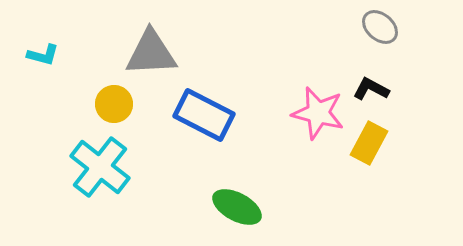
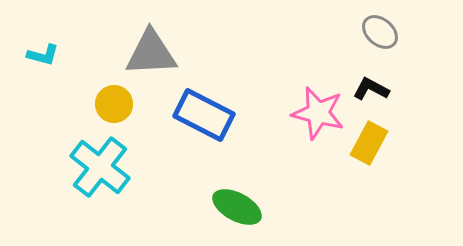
gray ellipse: moved 5 px down
